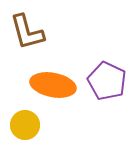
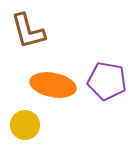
brown L-shape: moved 1 px right, 1 px up
purple pentagon: rotated 15 degrees counterclockwise
